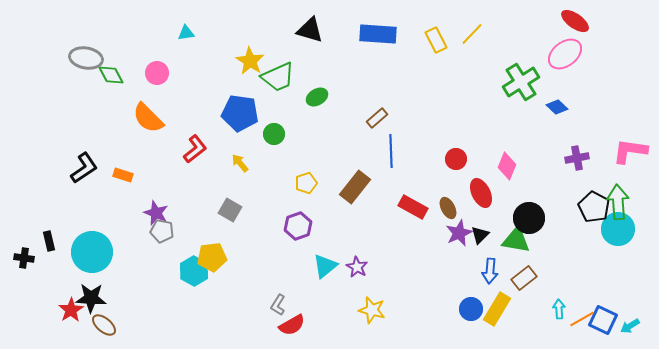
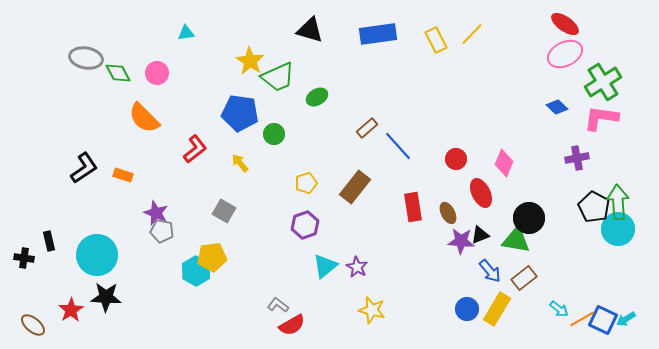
red ellipse at (575, 21): moved 10 px left, 3 px down
blue rectangle at (378, 34): rotated 12 degrees counterclockwise
pink ellipse at (565, 54): rotated 12 degrees clockwise
green diamond at (111, 75): moved 7 px right, 2 px up
green cross at (521, 82): moved 82 px right
orange semicircle at (148, 118): moved 4 px left
brown rectangle at (377, 118): moved 10 px left, 10 px down
blue line at (391, 151): moved 7 px right, 5 px up; rotated 40 degrees counterclockwise
pink L-shape at (630, 151): moved 29 px left, 33 px up
pink diamond at (507, 166): moved 3 px left, 3 px up
red rectangle at (413, 207): rotated 52 degrees clockwise
brown ellipse at (448, 208): moved 5 px down
gray square at (230, 210): moved 6 px left, 1 px down
purple hexagon at (298, 226): moved 7 px right, 1 px up
purple star at (459, 233): moved 2 px right, 8 px down; rotated 28 degrees clockwise
black triangle at (480, 235): rotated 24 degrees clockwise
cyan circle at (92, 252): moved 5 px right, 3 px down
cyan hexagon at (194, 271): moved 2 px right
blue arrow at (490, 271): rotated 45 degrees counterclockwise
black star at (91, 298): moved 15 px right, 1 px up
gray L-shape at (278, 305): rotated 95 degrees clockwise
blue circle at (471, 309): moved 4 px left
cyan arrow at (559, 309): rotated 132 degrees clockwise
brown ellipse at (104, 325): moved 71 px left
cyan arrow at (630, 326): moved 4 px left, 7 px up
